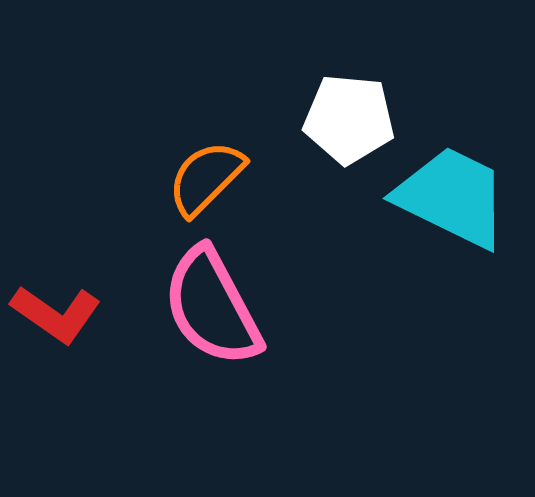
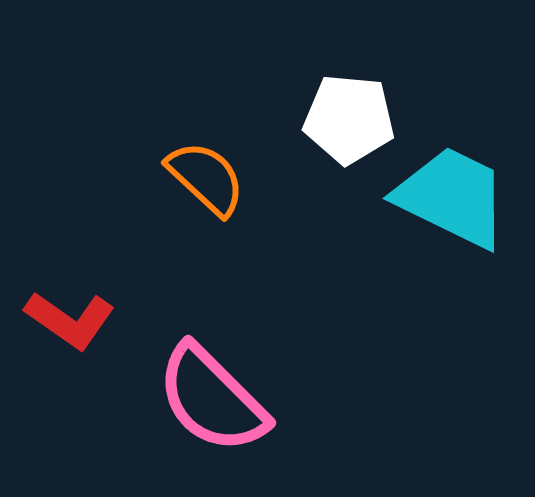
orange semicircle: rotated 88 degrees clockwise
pink semicircle: moved 92 px down; rotated 17 degrees counterclockwise
red L-shape: moved 14 px right, 6 px down
